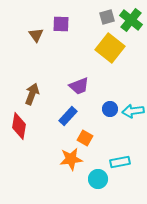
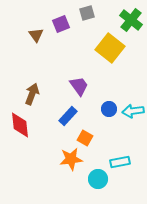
gray square: moved 20 px left, 4 px up
purple square: rotated 24 degrees counterclockwise
purple trapezoid: rotated 105 degrees counterclockwise
blue circle: moved 1 px left
red diamond: moved 1 px right, 1 px up; rotated 16 degrees counterclockwise
